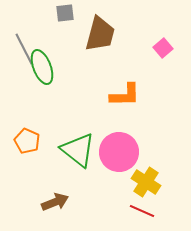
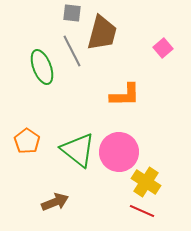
gray square: moved 7 px right; rotated 12 degrees clockwise
brown trapezoid: moved 2 px right, 1 px up
gray line: moved 48 px right, 2 px down
orange pentagon: rotated 10 degrees clockwise
